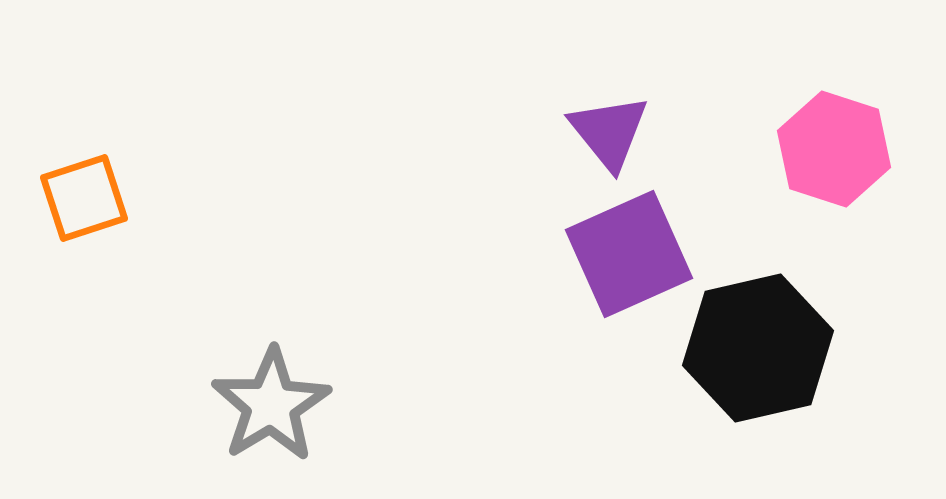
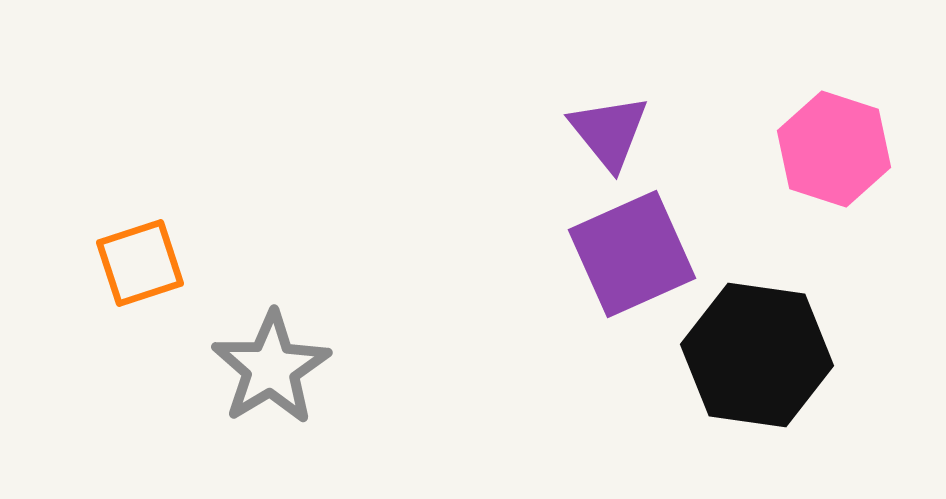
orange square: moved 56 px right, 65 px down
purple square: moved 3 px right
black hexagon: moved 1 px left, 7 px down; rotated 21 degrees clockwise
gray star: moved 37 px up
